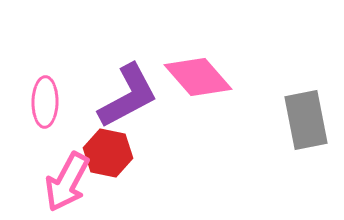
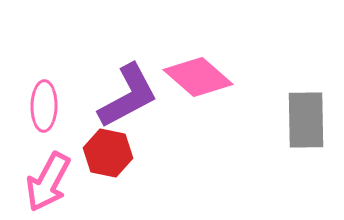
pink diamond: rotated 8 degrees counterclockwise
pink ellipse: moved 1 px left, 4 px down
gray rectangle: rotated 10 degrees clockwise
pink arrow: moved 19 px left
